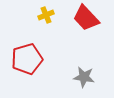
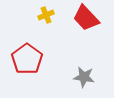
red pentagon: rotated 20 degrees counterclockwise
